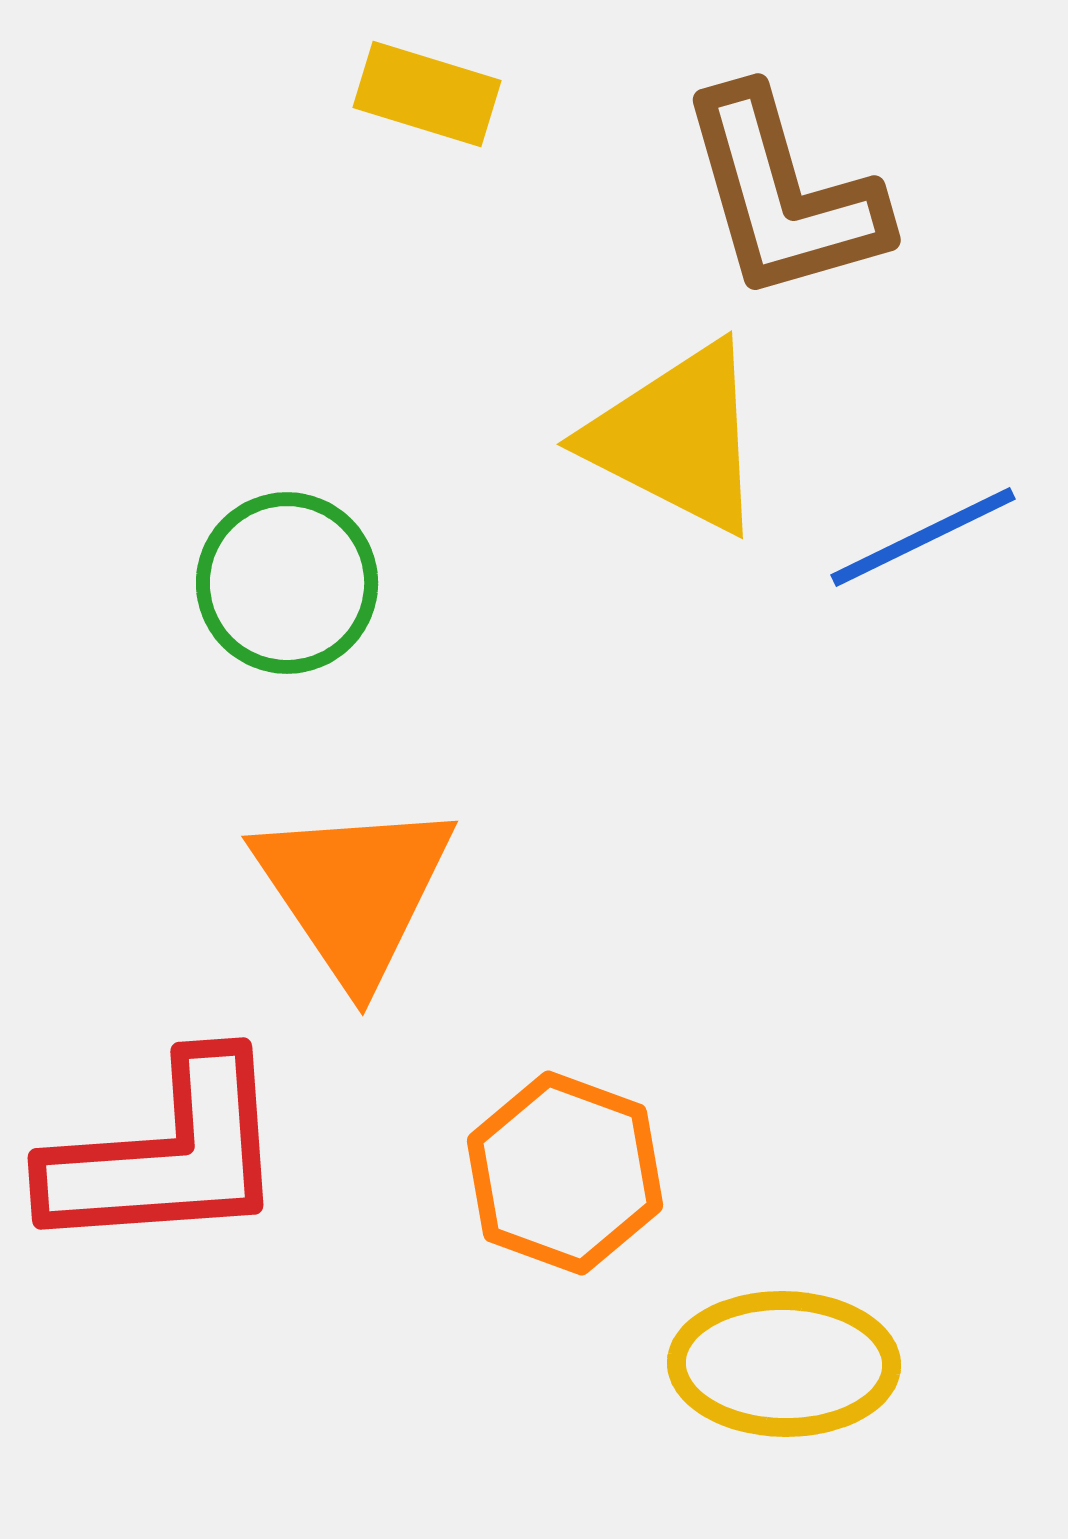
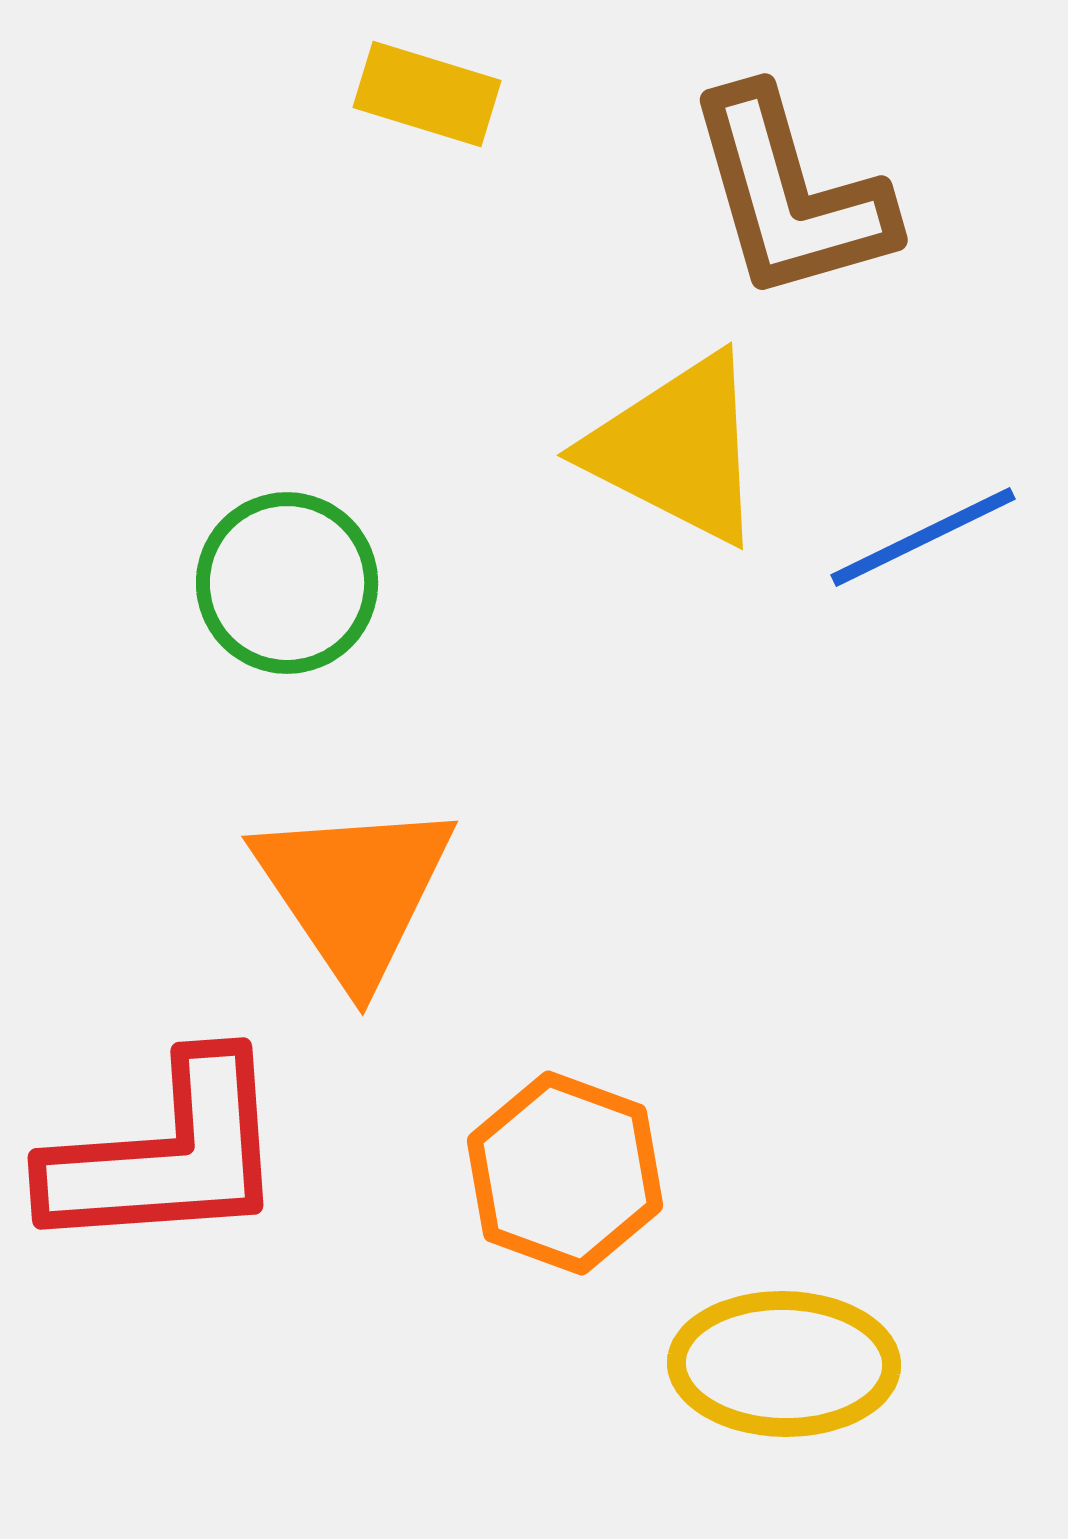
brown L-shape: moved 7 px right
yellow triangle: moved 11 px down
